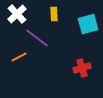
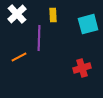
yellow rectangle: moved 1 px left, 1 px down
purple line: moved 2 px right; rotated 55 degrees clockwise
